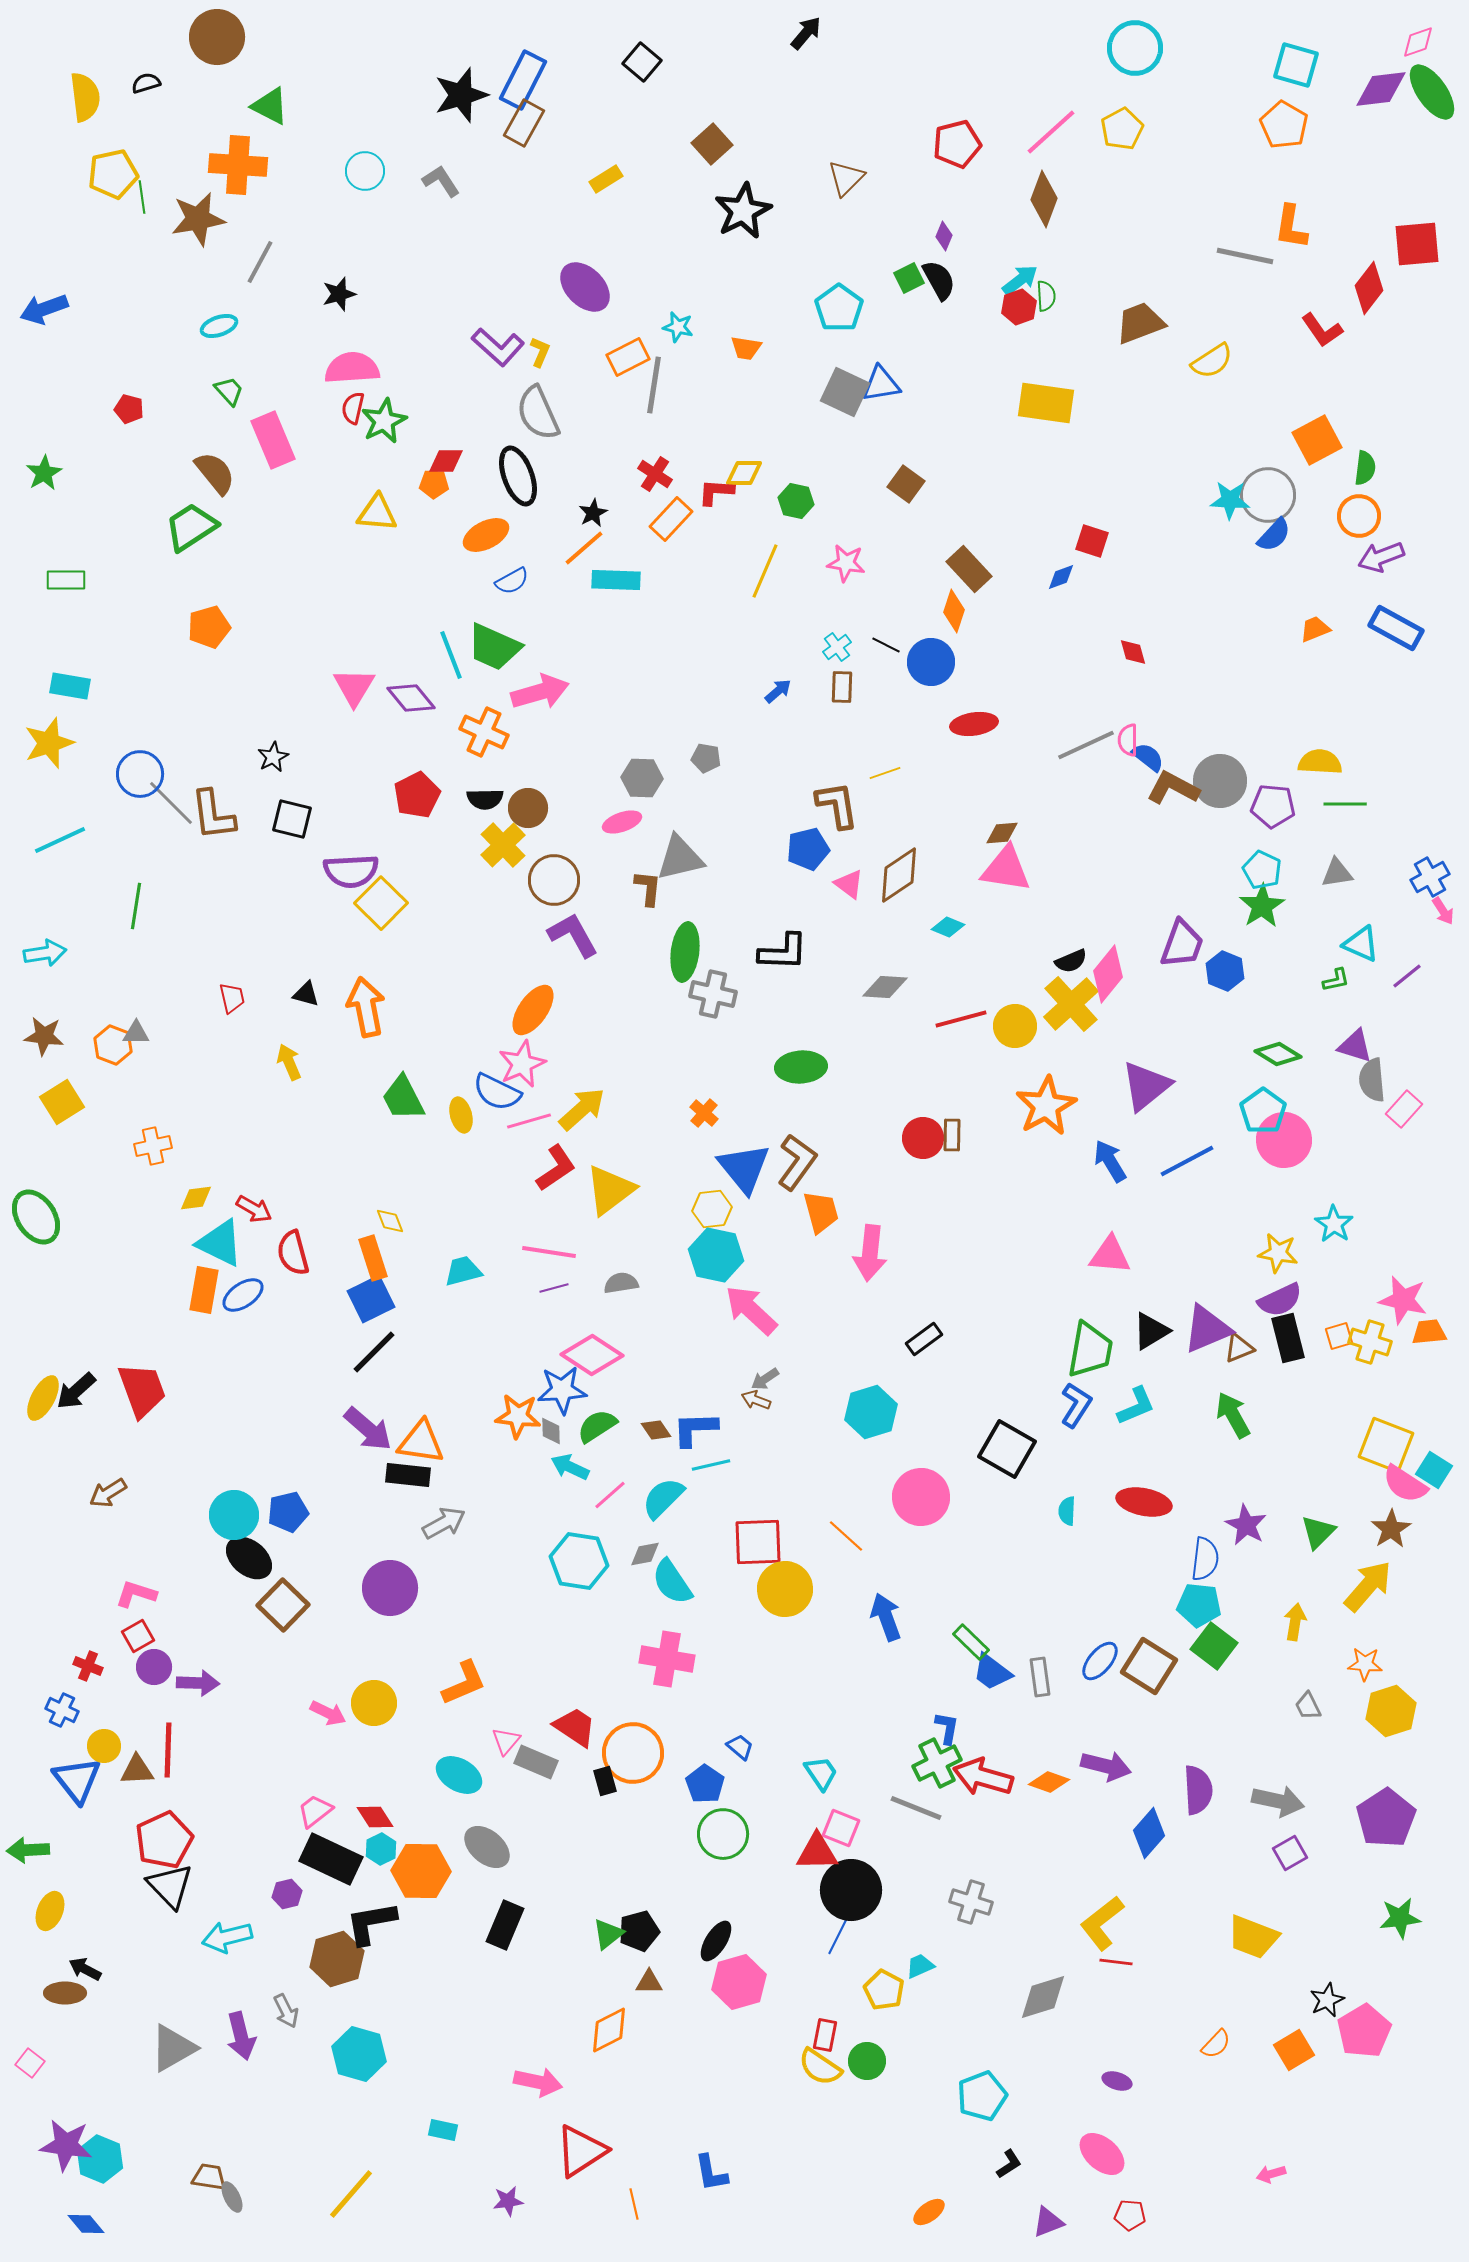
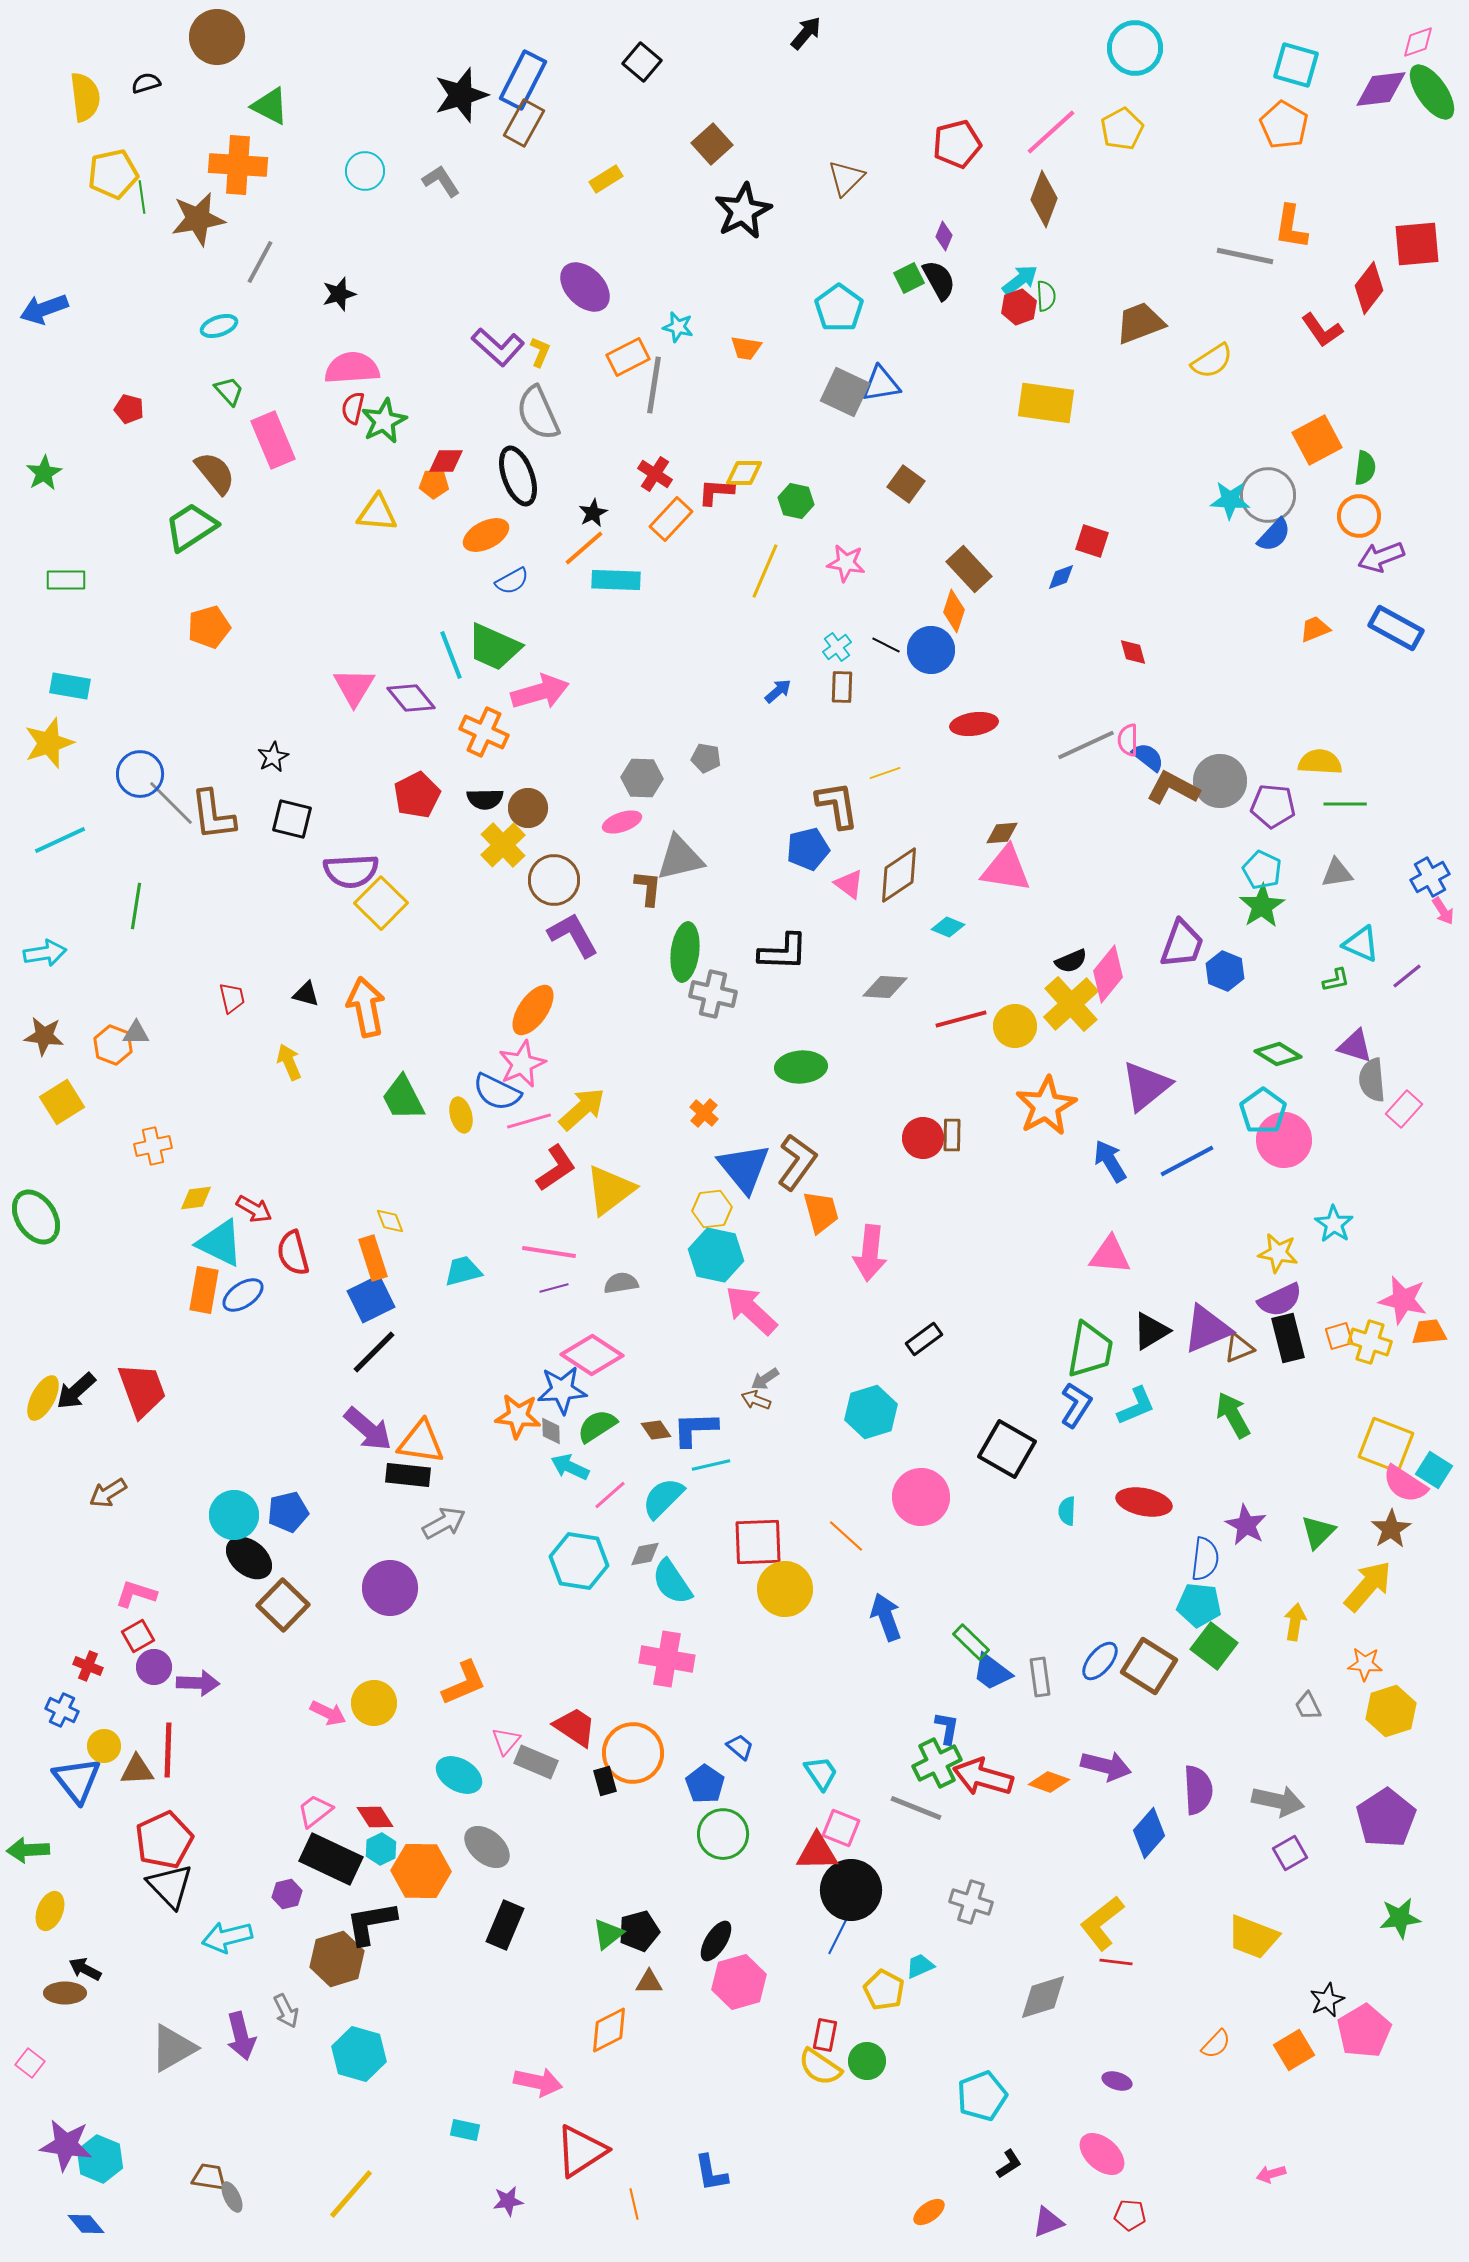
blue circle at (931, 662): moved 12 px up
cyan rectangle at (443, 2130): moved 22 px right
